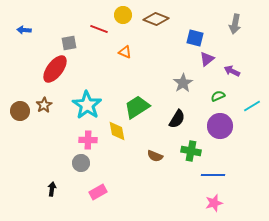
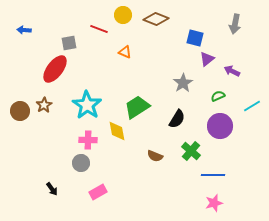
green cross: rotated 30 degrees clockwise
black arrow: rotated 136 degrees clockwise
